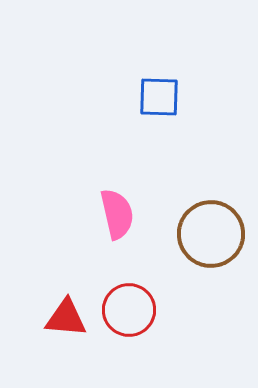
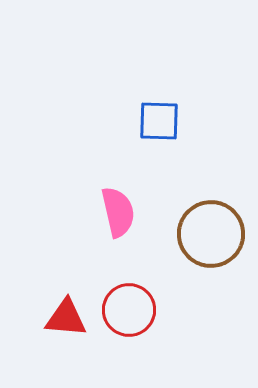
blue square: moved 24 px down
pink semicircle: moved 1 px right, 2 px up
